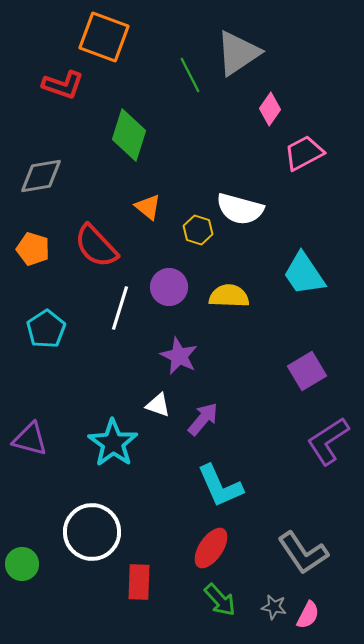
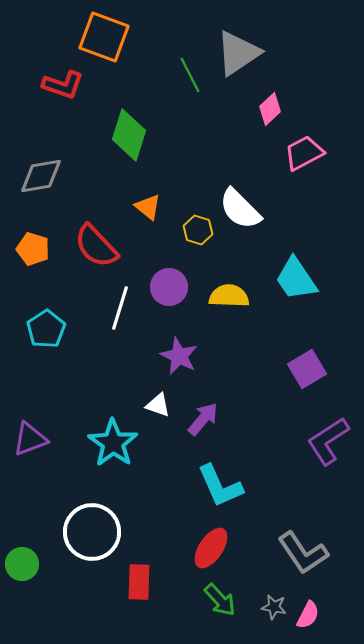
pink diamond: rotated 12 degrees clockwise
white semicircle: rotated 30 degrees clockwise
cyan trapezoid: moved 8 px left, 5 px down
purple square: moved 2 px up
purple triangle: rotated 36 degrees counterclockwise
